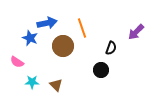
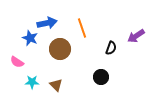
purple arrow: moved 4 px down; rotated 12 degrees clockwise
brown circle: moved 3 px left, 3 px down
black circle: moved 7 px down
